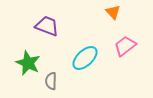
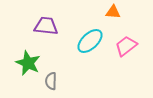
orange triangle: rotated 42 degrees counterclockwise
purple trapezoid: moved 1 px left; rotated 15 degrees counterclockwise
pink trapezoid: moved 1 px right
cyan ellipse: moved 5 px right, 17 px up
